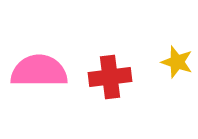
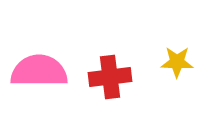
yellow star: rotated 16 degrees counterclockwise
